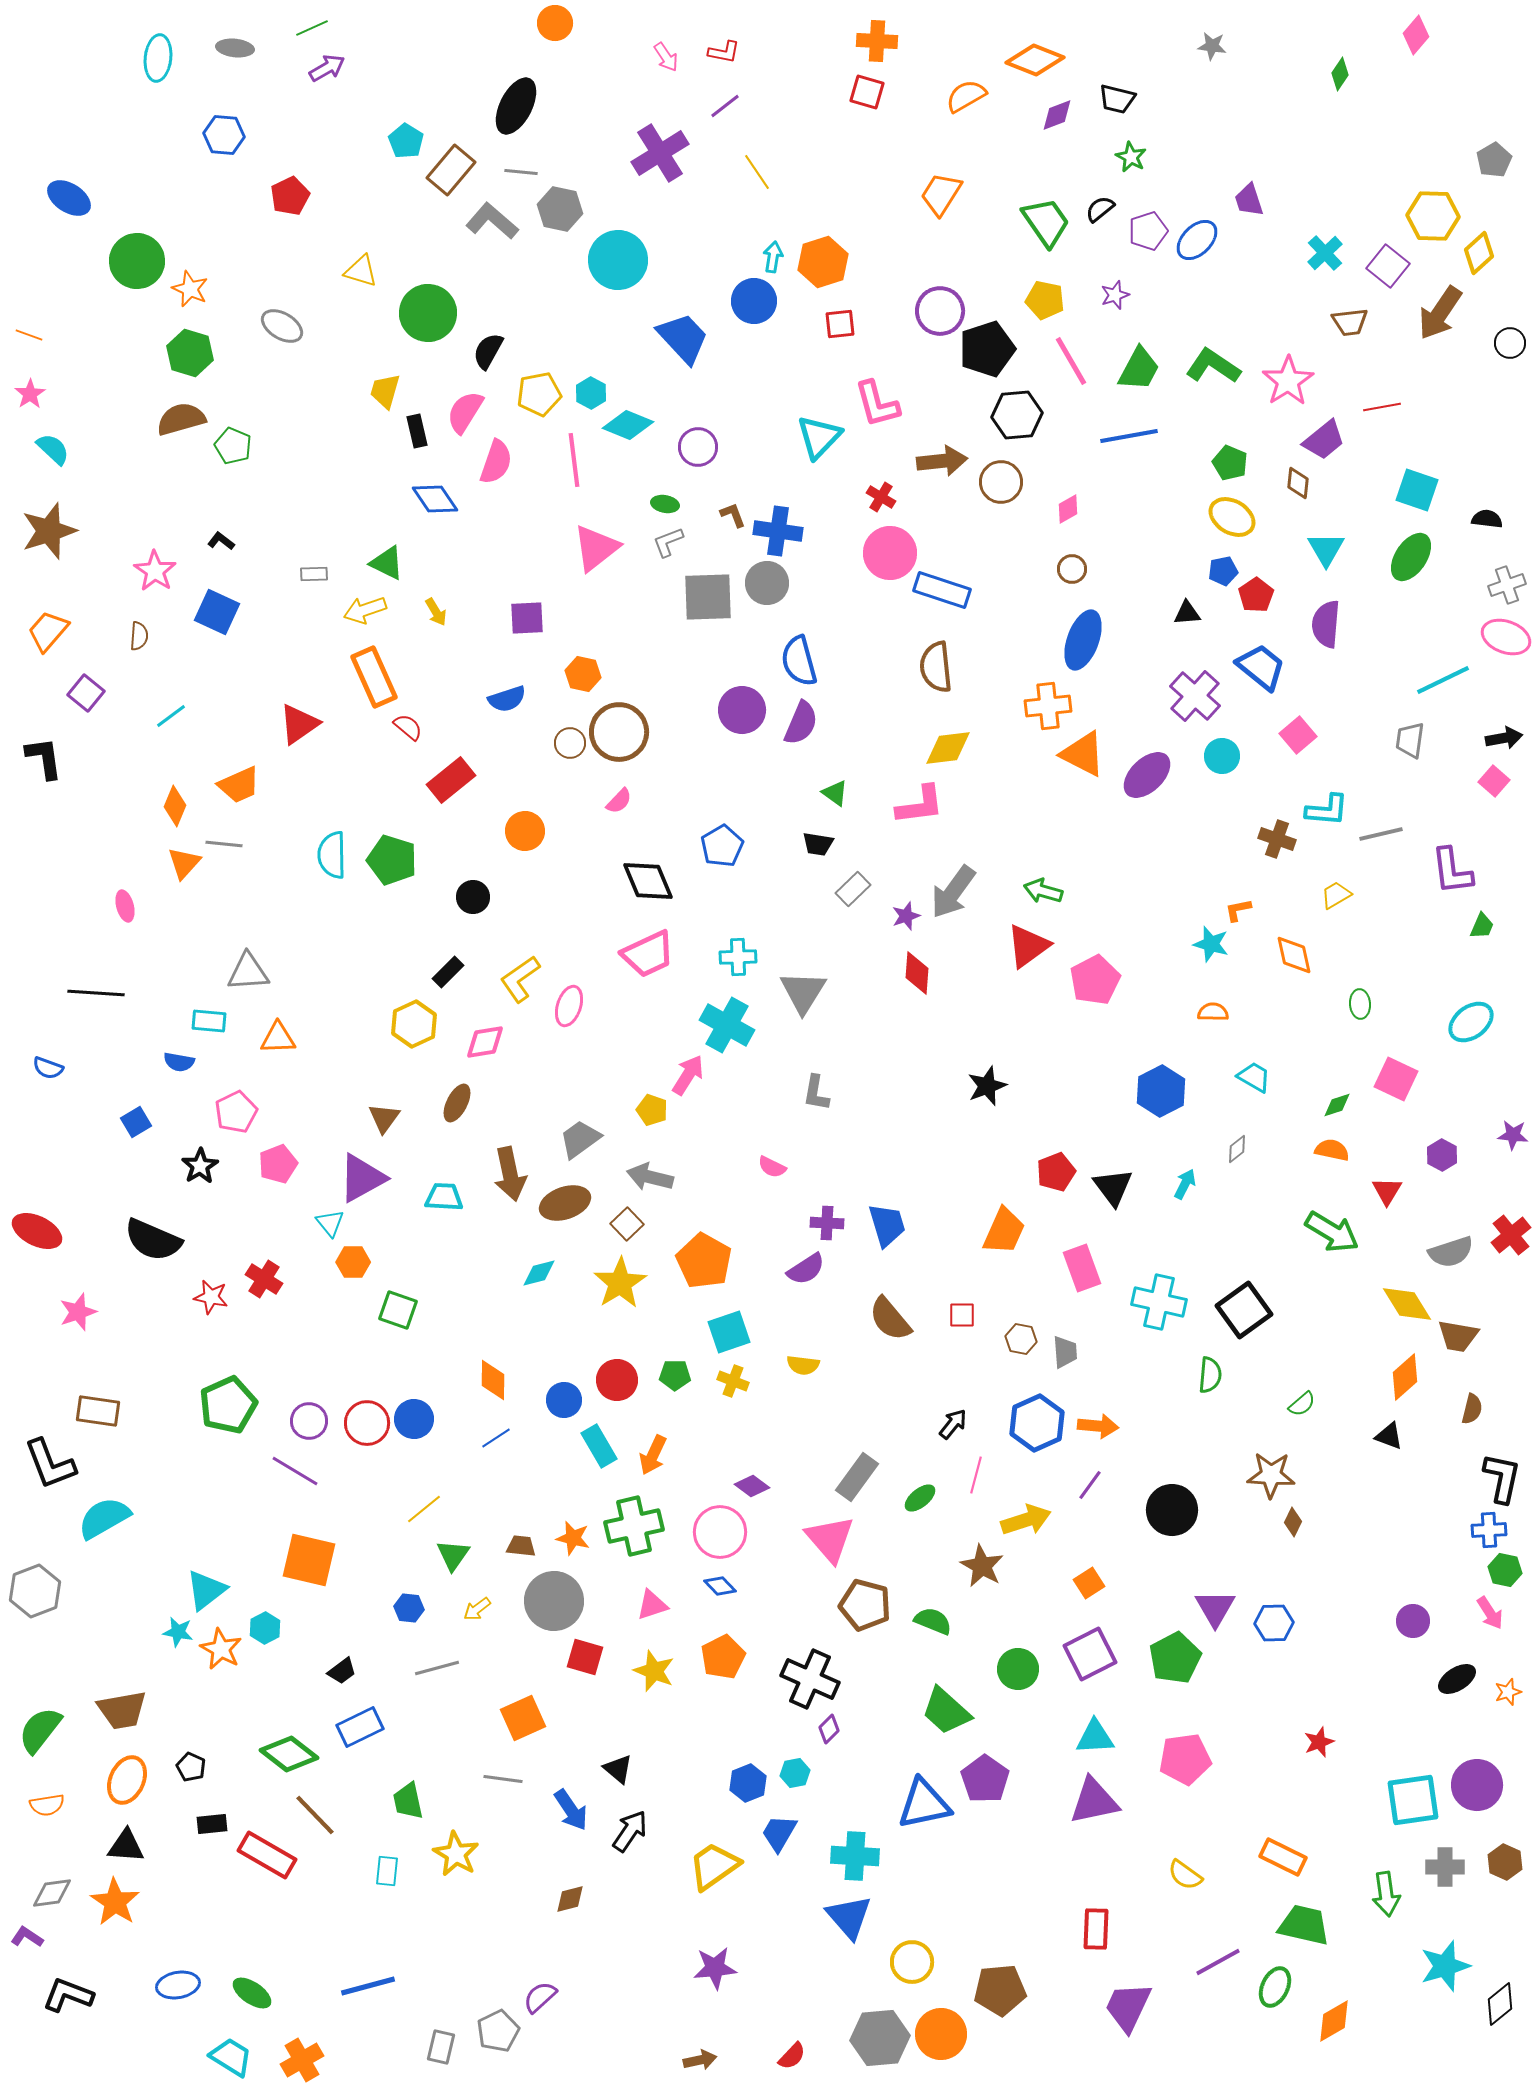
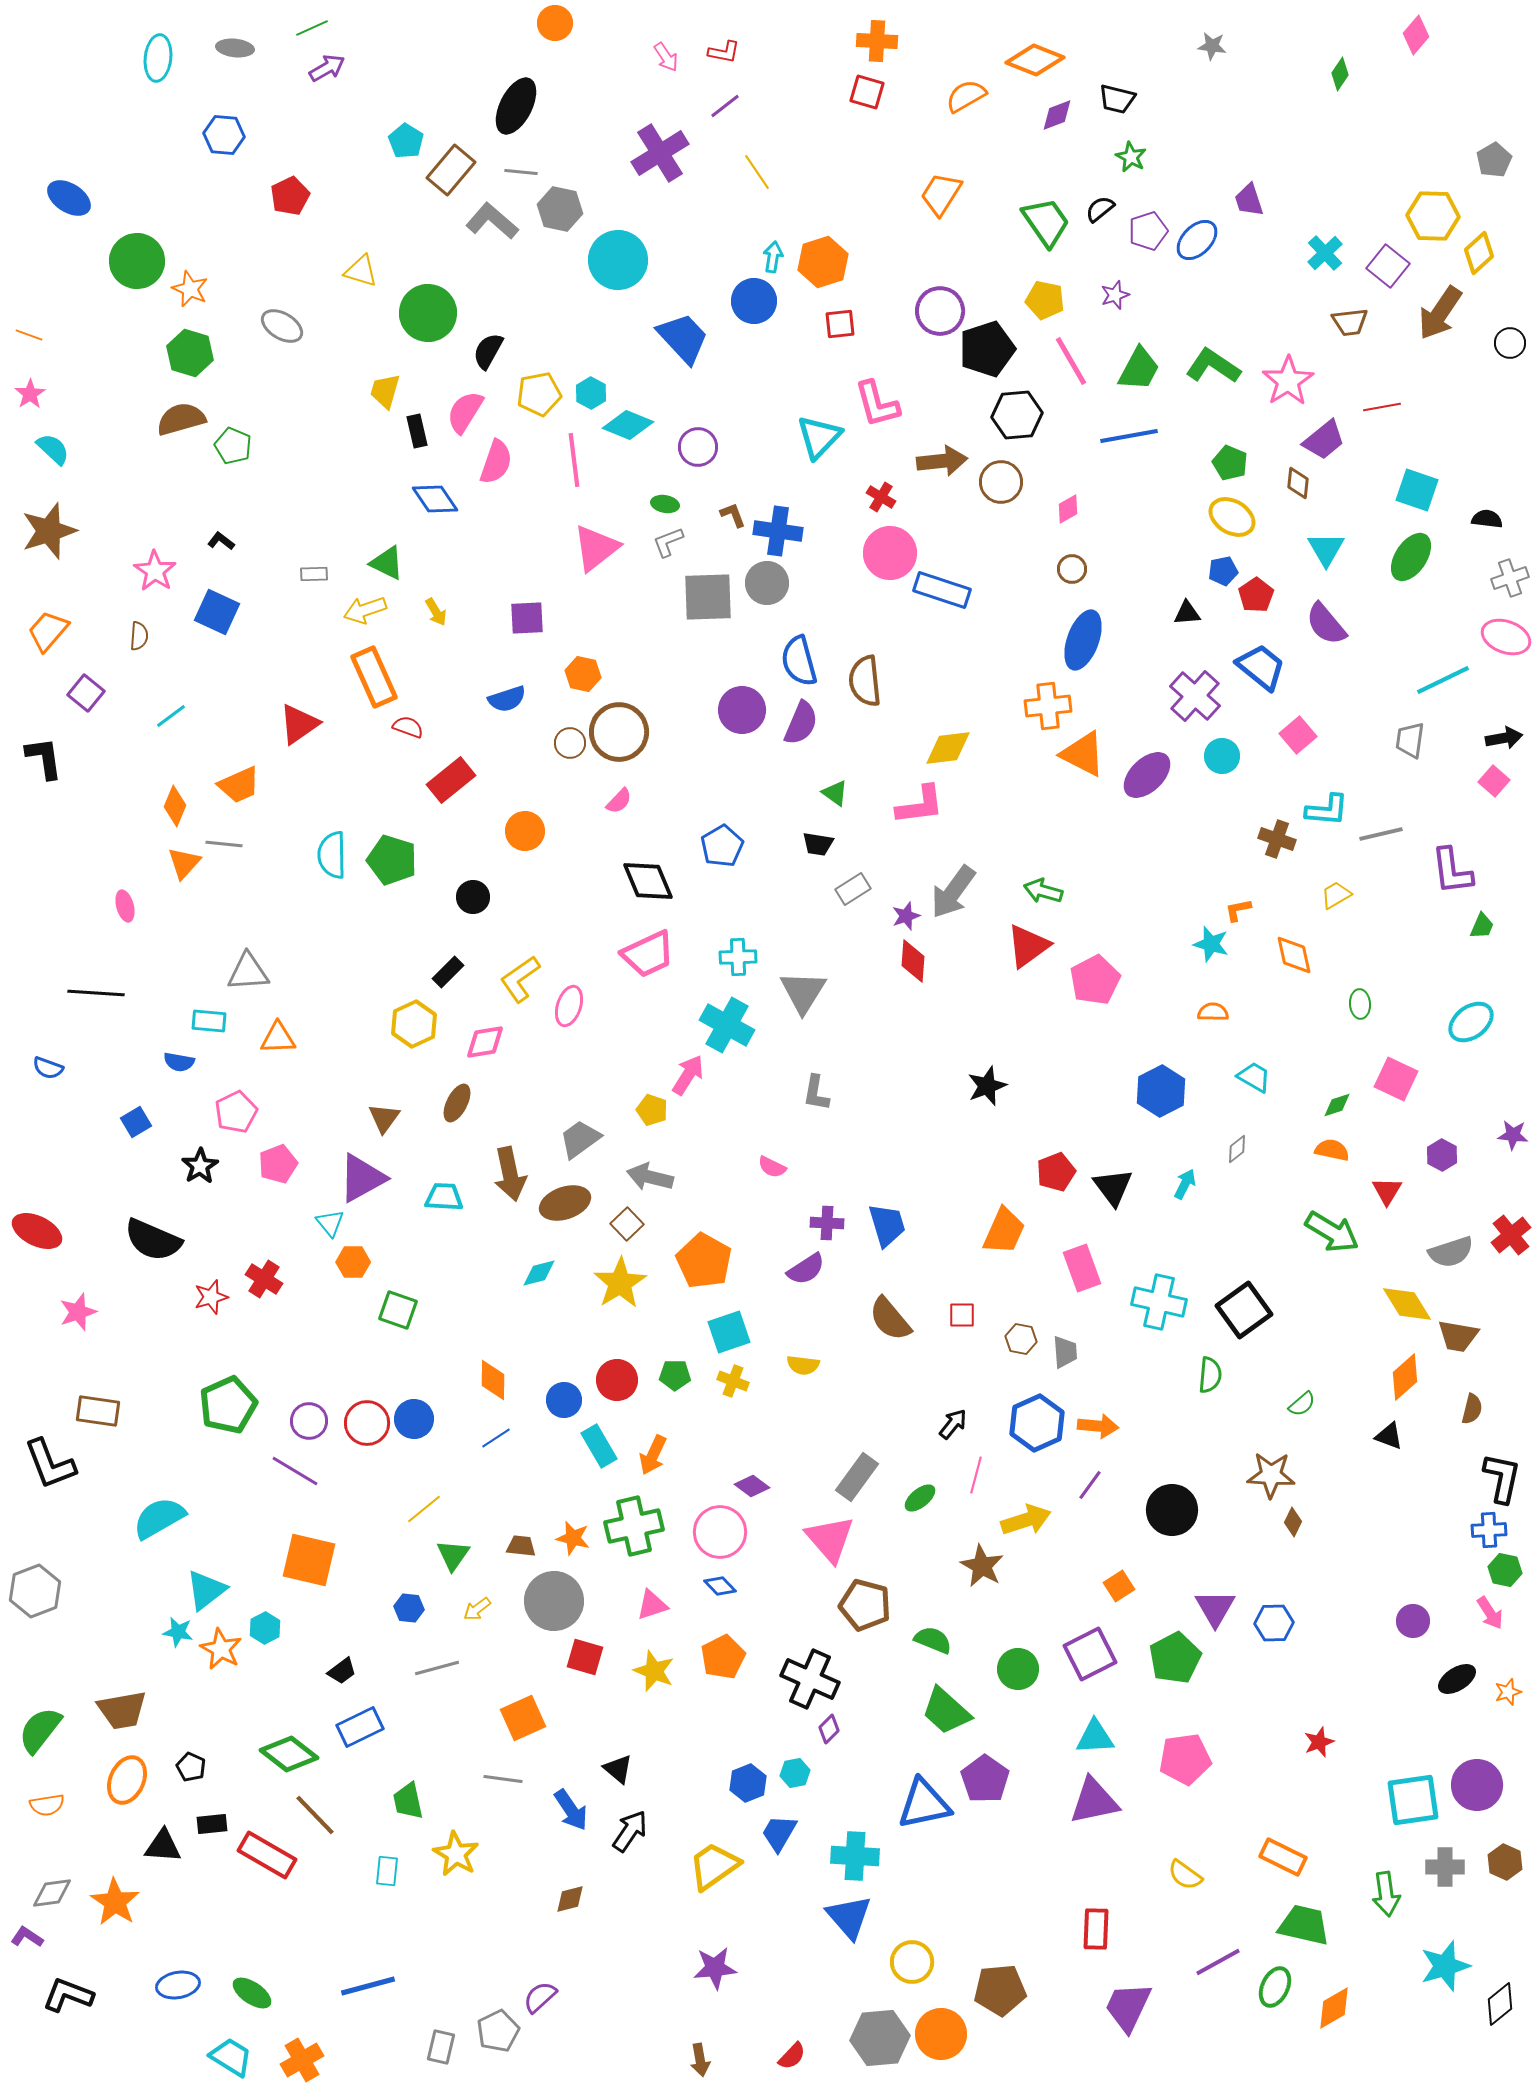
gray cross at (1507, 585): moved 3 px right, 7 px up
purple semicircle at (1326, 624): rotated 45 degrees counterclockwise
brown semicircle at (936, 667): moved 71 px left, 14 px down
red semicircle at (408, 727): rotated 20 degrees counterclockwise
gray rectangle at (853, 889): rotated 12 degrees clockwise
red diamond at (917, 973): moved 4 px left, 12 px up
red star at (211, 1297): rotated 28 degrees counterclockwise
cyan semicircle at (104, 1518): moved 55 px right
orange square at (1089, 1583): moved 30 px right, 3 px down
green semicircle at (933, 1621): moved 19 px down
black triangle at (126, 1846): moved 37 px right
orange diamond at (1334, 2021): moved 13 px up
brown arrow at (700, 2060): rotated 92 degrees clockwise
